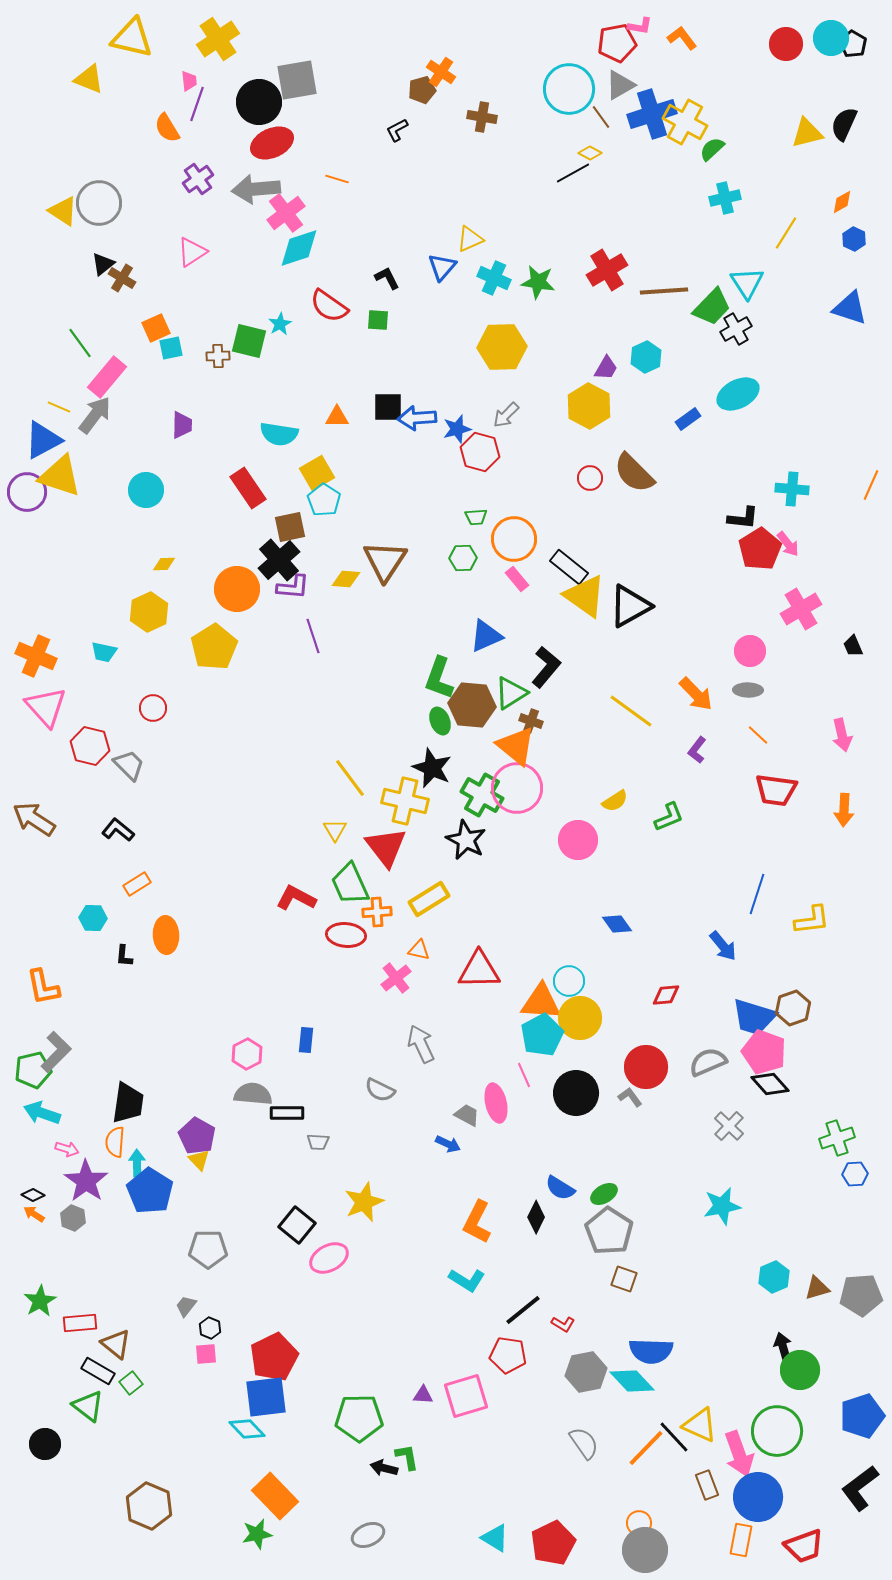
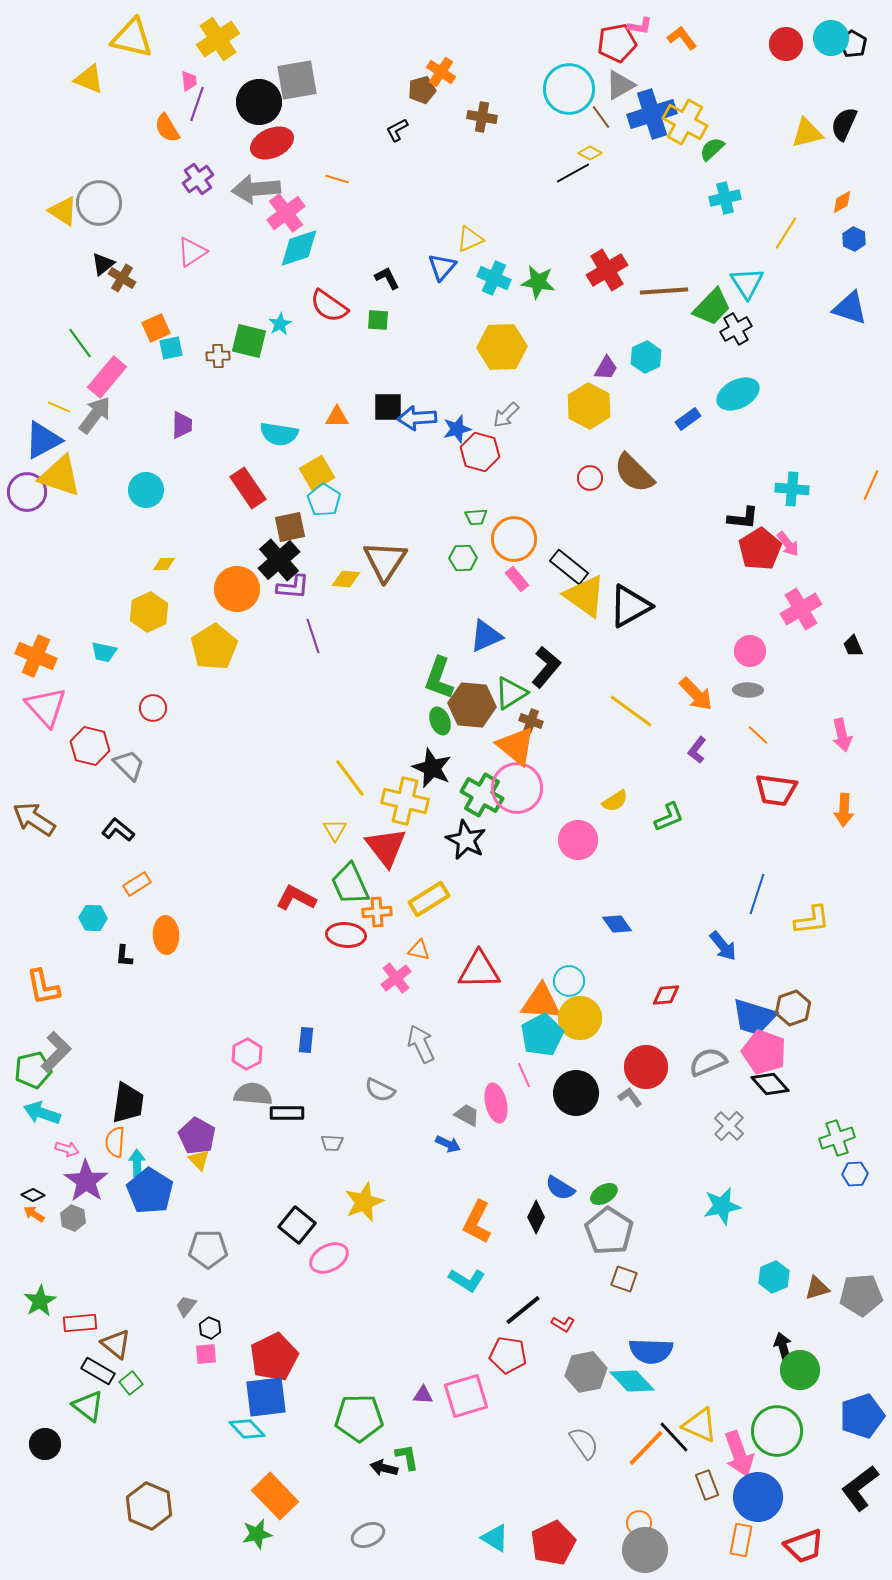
gray trapezoid at (318, 1142): moved 14 px right, 1 px down
